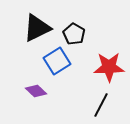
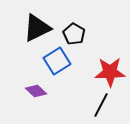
red star: moved 1 px right, 5 px down
